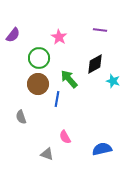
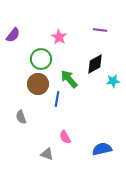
green circle: moved 2 px right, 1 px down
cyan star: rotated 24 degrees counterclockwise
